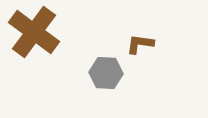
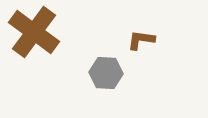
brown L-shape: moved 1 px right, 4 px up
